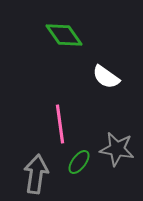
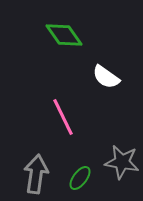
pink line: moved 3 px right, 7 px up; rotated 18 degrees counterclockwise
gray star: moved 5 px right, 13 px down
green ellipse: moved 1 px right, 16 px down
